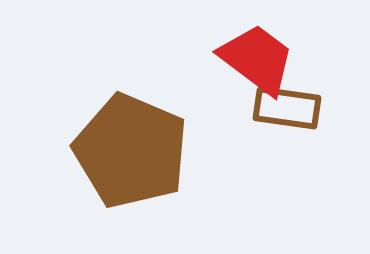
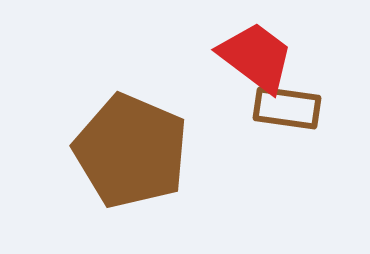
red trapezoid: moved 1 px left, 2 px up
